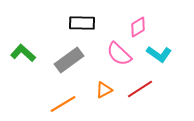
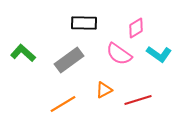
black rectangle: moved 2 px right
pink diamond: moved 2 px left, 1 px down
pink semicircle: rotated 8 degrees counterclockwise
red line: moved 2 px left, 11 px down; rotated 16 degrees clockwise
